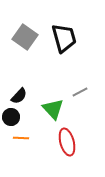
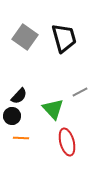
black circle: moved 1 px right, 1 px up
